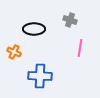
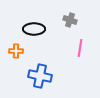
orange cross: moved 2 px right, 1 px up; rotated 24 degrees counterclockwise
blue cross: rotated 10 degrees clockwise
